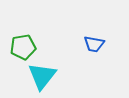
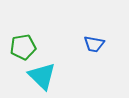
cyan triangle: rotated 24 degrees counterclockwise
